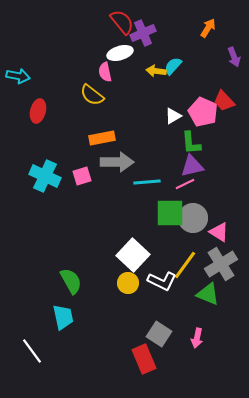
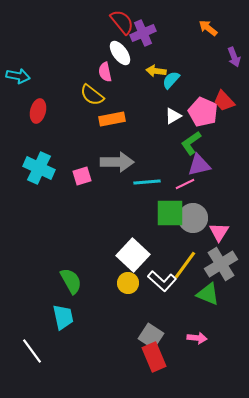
orange arrow: rotated 84 degrees counterclockwise
white ellipse: rotated 70 degrees clockwise
cyan semicircle: moved 2 px left, 14 px down
orange rectangle: moved 10 px right, 19 px up
green L-shape: rotated 60 degrees clockwise
purple triangle: moved 7 px right, 1 px up
cyan cross: moved 6 px left, 8 px up
pink triangle: rotated 30 degrees clockwise
white L-shape: rotated 16 degrees clockwise
gray square: moved 8 px left, 2 px down
pink arrow: rotated 96 degrees counterclockwise
red rectangle: moved 10 px right, 2 px up
